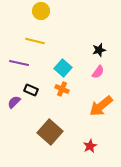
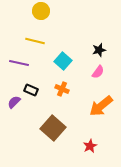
cyan square: moved 7 px up
brown square: moved 3 px right, 4 px up
